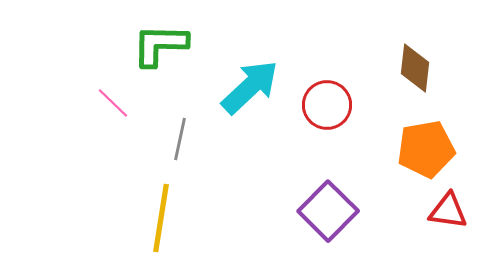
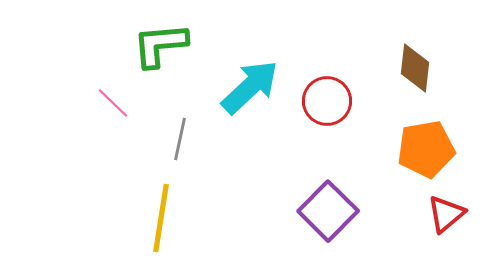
green L-shape: rotated 6 degrees counterclockwise
red circle: moved 4 px up
red triangle: moved 2 px left, 3 px down; rotated 48 degrees counterclockwise
